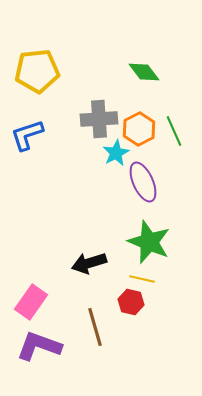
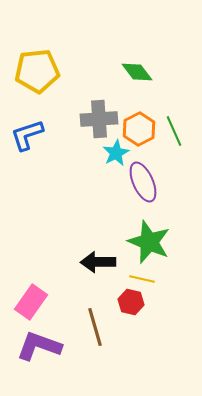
green diamond: moved 7 px left
black arrow: moved 9 px right, 1 px up; rotated 16 degrees clockwise
